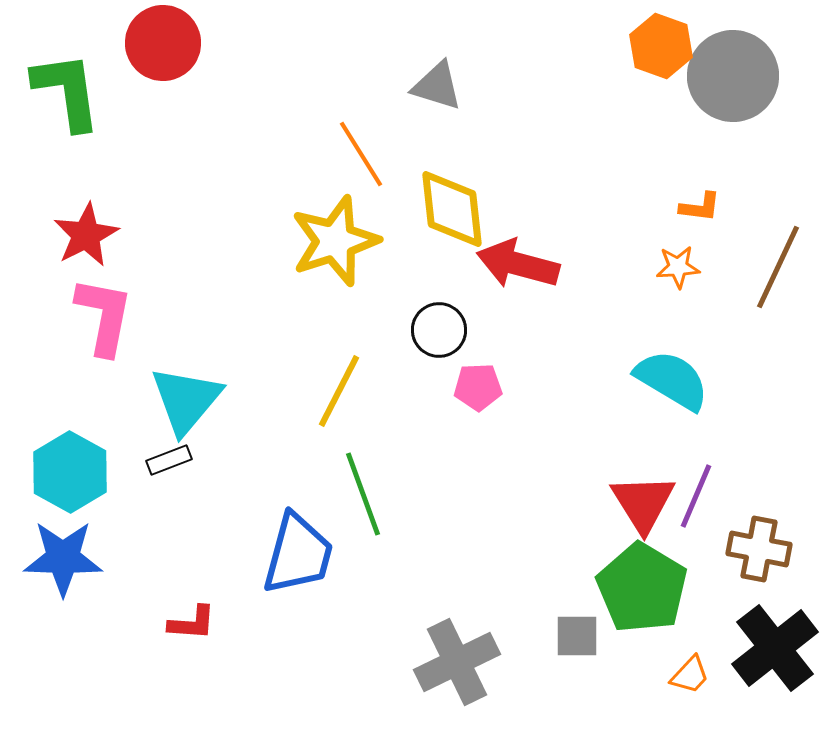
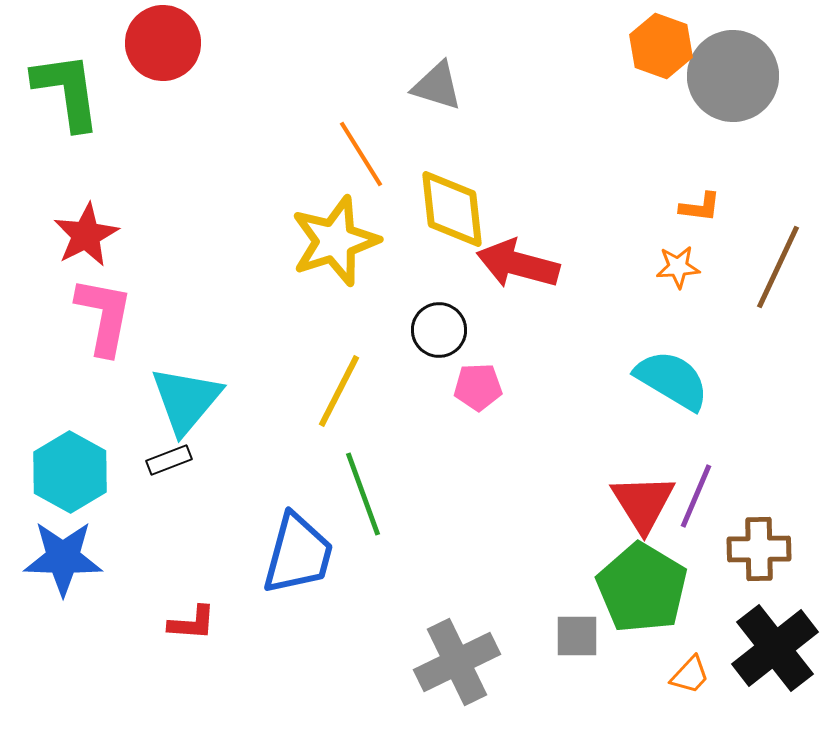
brown cross: rotated 12 degrees counterclockwise
